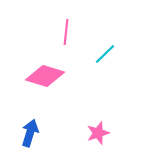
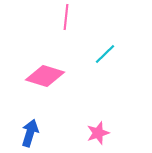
pink line: moved 15 px up
